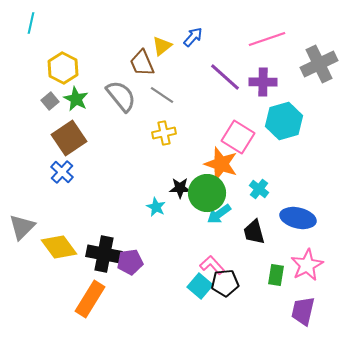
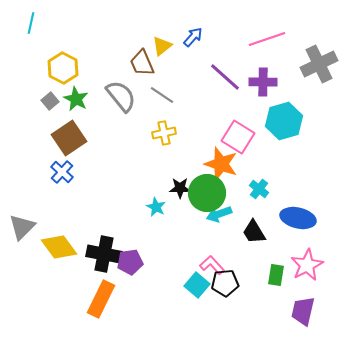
cyan arrow: rotated 15 degrees clockwise
black trapezoid: rotated 16 degrees counterclockwise
cyan square: moved 3 px left, 1 px up
orange rectangle: moved 11 px right; rotated 6 degrees counterclockwise
